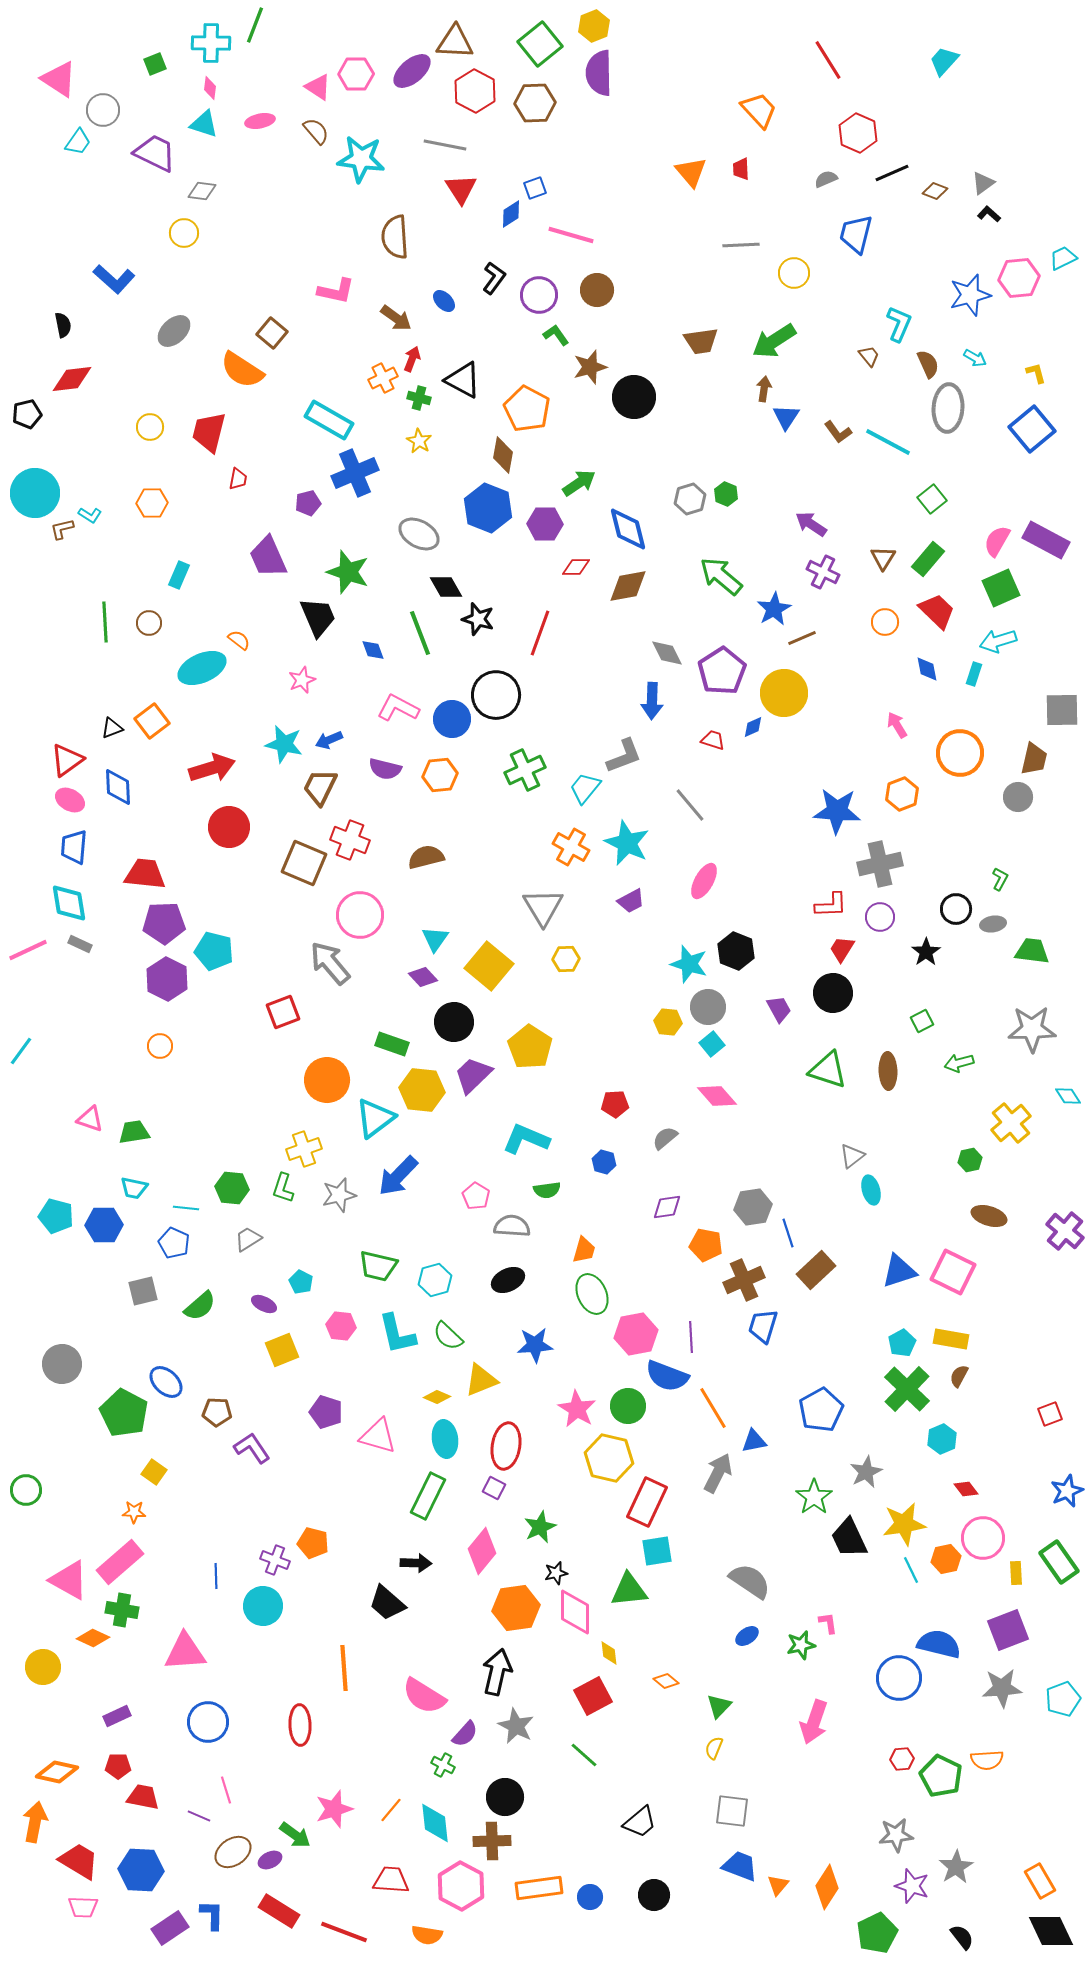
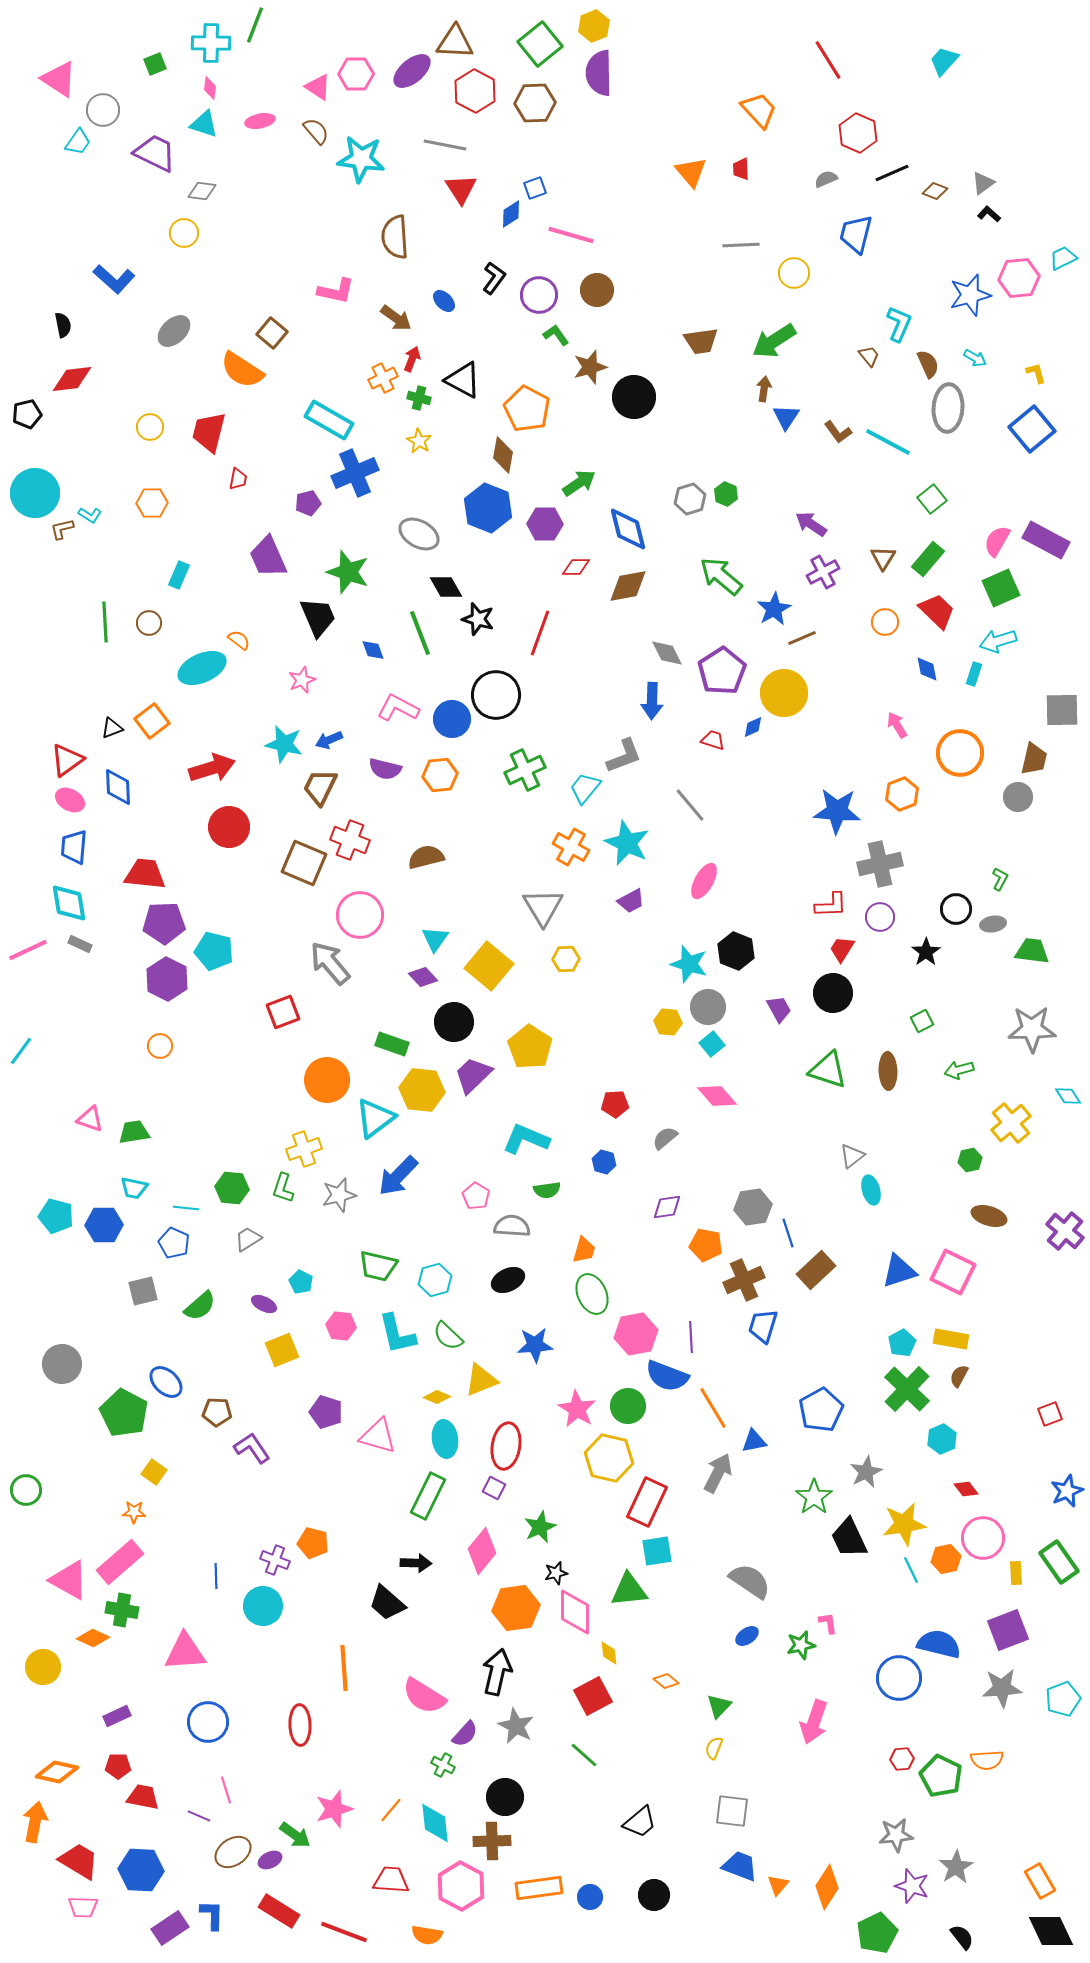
purple cross at (823, 572): rotated 36 degrees clockwise
green arrow at (959, 1063): moved 7 px down
